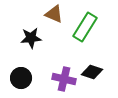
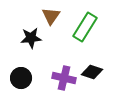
brown triangle: moved 3 px left, 2 px down; rotated 42 degrees clockwise
purple cross: moved 1 px up
